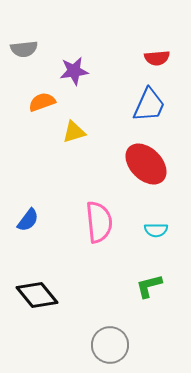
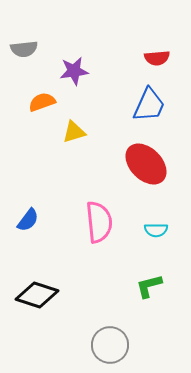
black diamond: rotated 33 degrees counterclockwise
